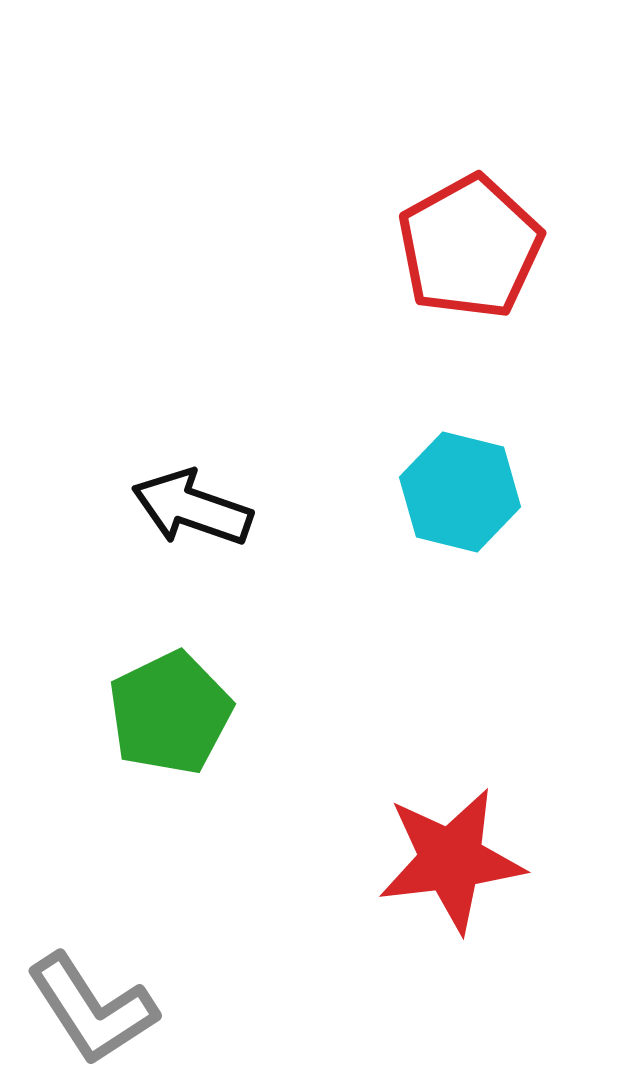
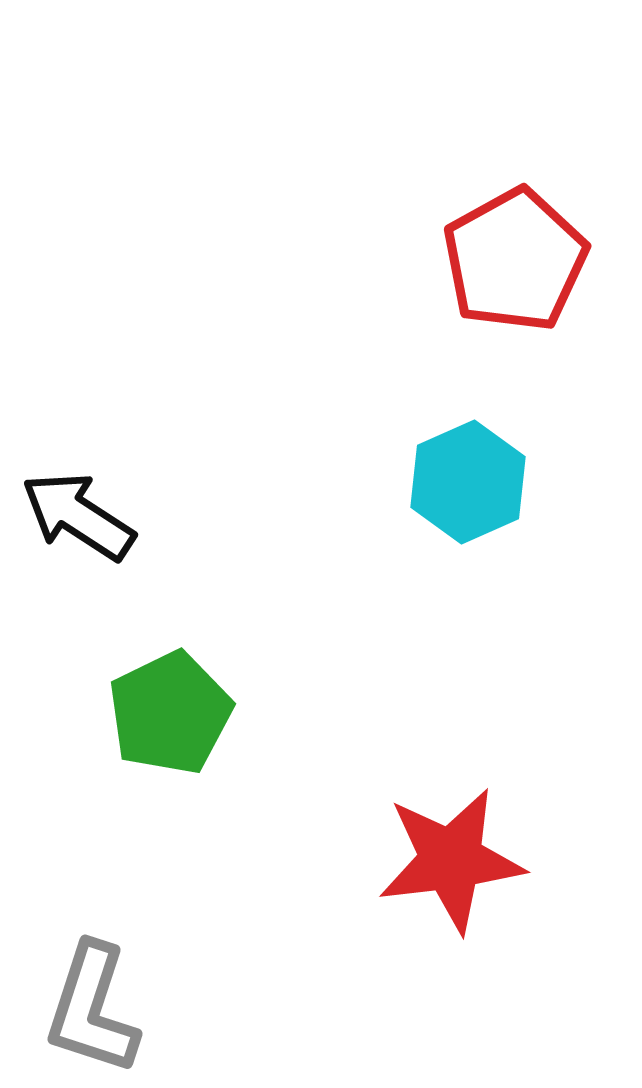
red pentagon: moved 45 px right, 13 px down
cyan hexagon: moved 8 px right, 10 px up; rotated 22 degrees clockwise
black arrow: moved 114 px left, 8 px down; rotated 14 degrees clockwise
gray L-shape: rotated 51 degrees clockwise
